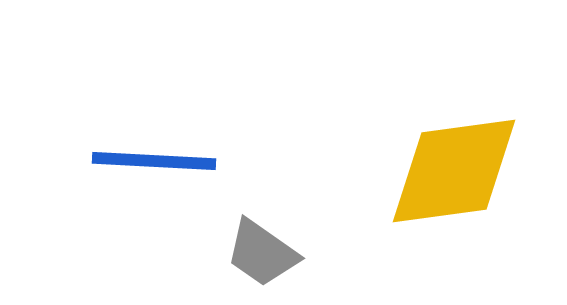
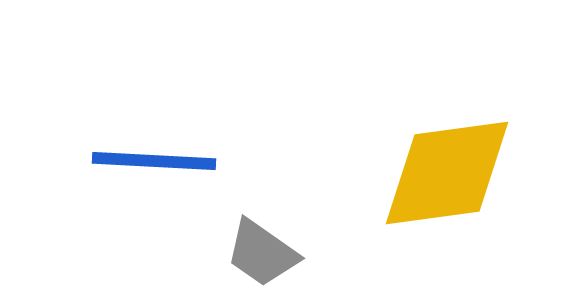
yellow diamond: moved 7 px left, 2 px down
